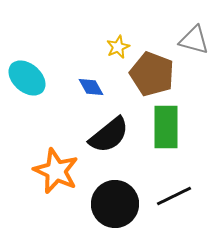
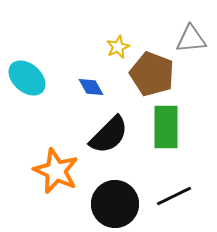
gray triangle: moved 3 px left, 1 px up; rotated 20 degrees counterclockwise
black semicircle: rotated 6 degrees counterclockwise
